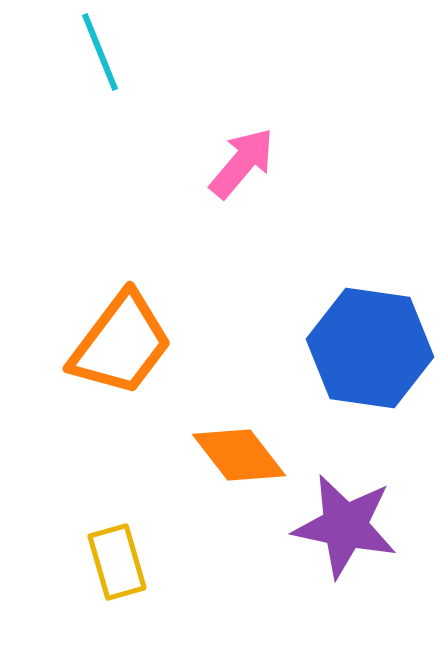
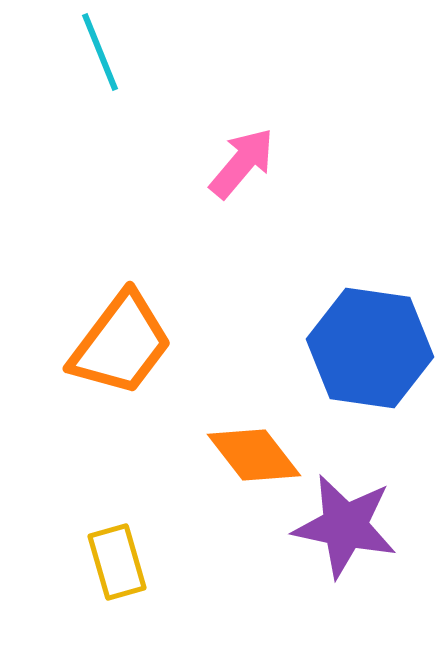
orange diamond: moved 15 px right
